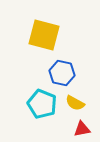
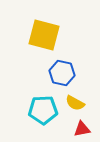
cyan pentagon: moved 1 px right, 6 px down; rotated 24 degrees counterclockwise
